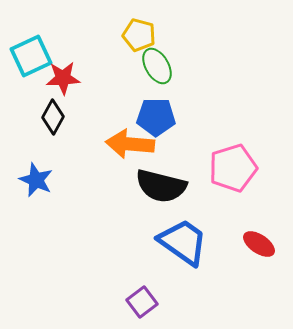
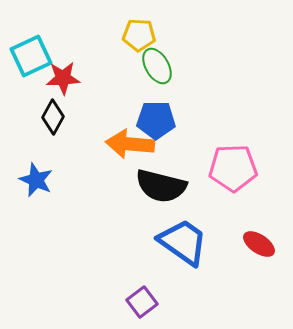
yellow pentagon: rotated 12 degrees counterclockwise
blue pentagon: moved 3 px down
pink pentagon: rotated 15 degrees clockwise
